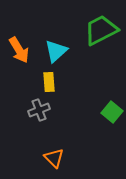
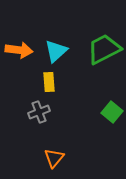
green trapezoid: moved 3 px right, 19 px down
orange arrow: rotated 52 degrees counterclockwise
gray cross: moved 2 px down
orange triangle: rotated 25 degrees clockwise
